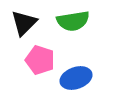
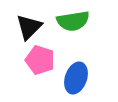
black triangle: moved 5 px right, 4 px down
blue ellipse: rotated 52 degrees counterclockwise
